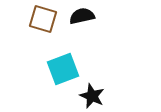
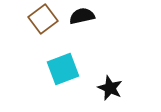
brown square: rotated 36 degrees clockwise
black star: moved 18 px right, 8 px up
